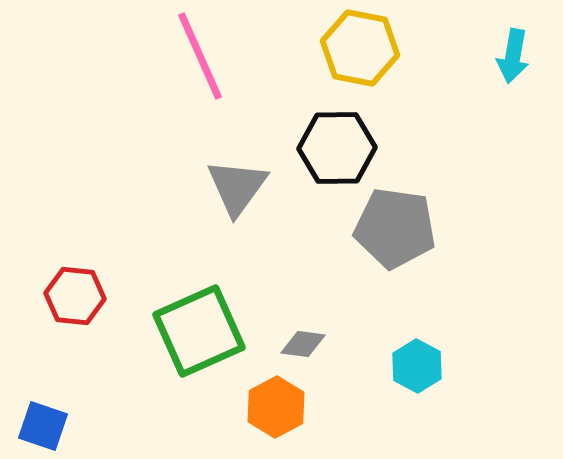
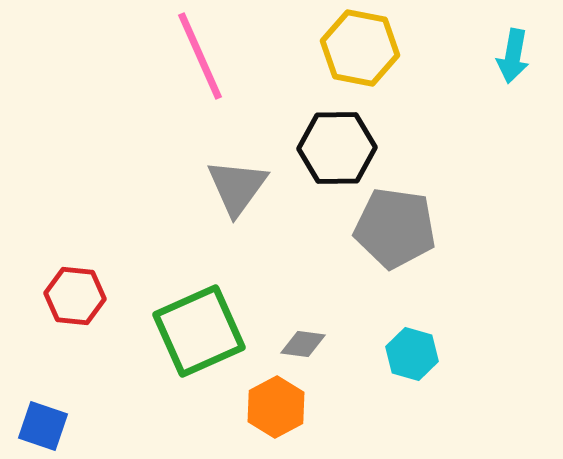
cyan hexagon: moved 5 px left, 12 px up; rotated 12 degrees counterclockwise
